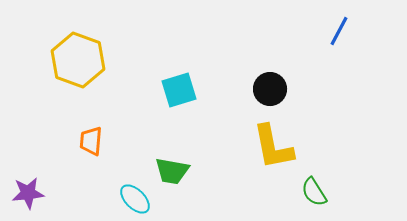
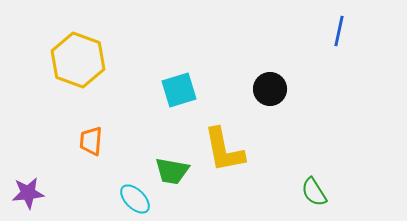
blue line: rotated 16 degrees counterclockwise
yellow L-shape: moved 49 px left, 3 px down
